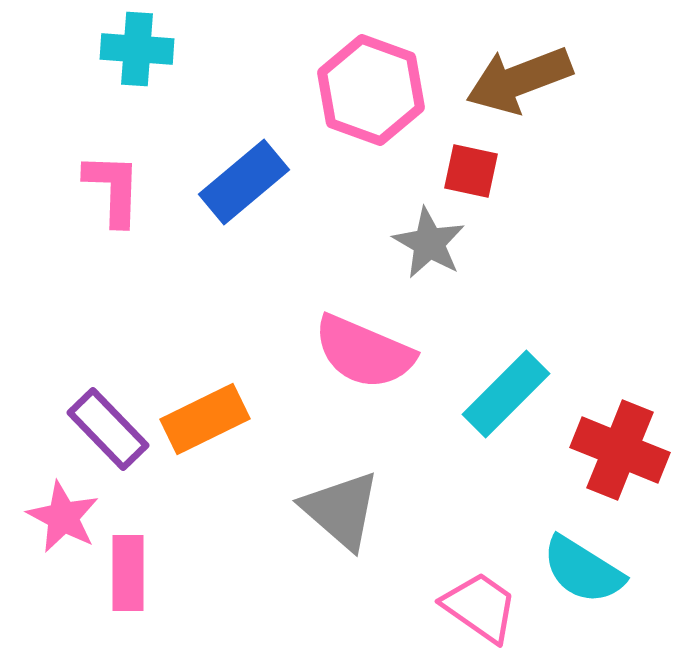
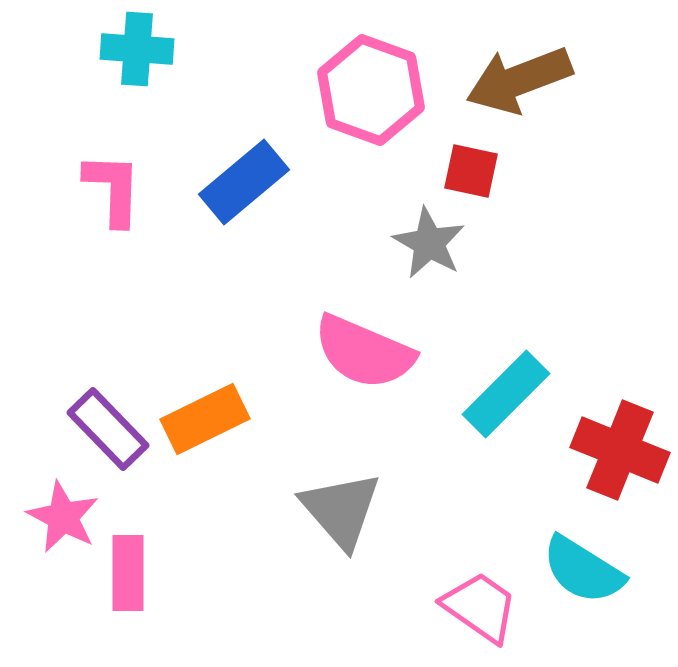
gray triangle: rotated 8 degrees clockwise
